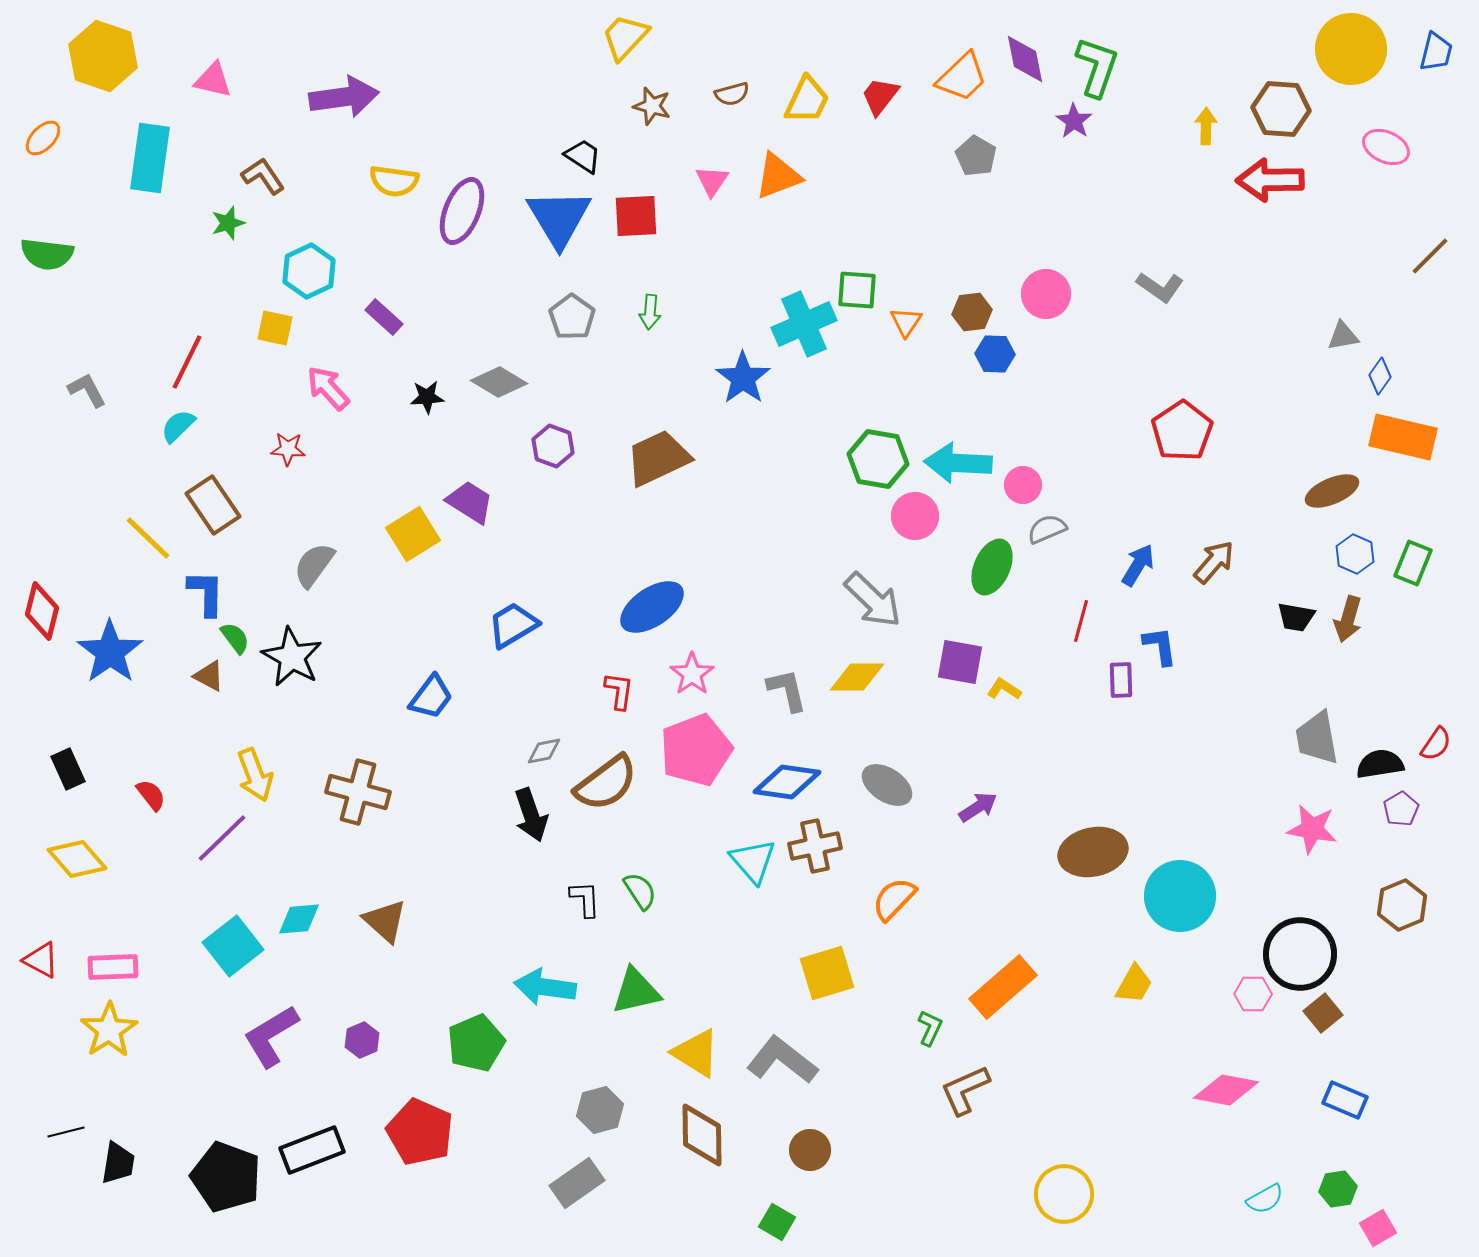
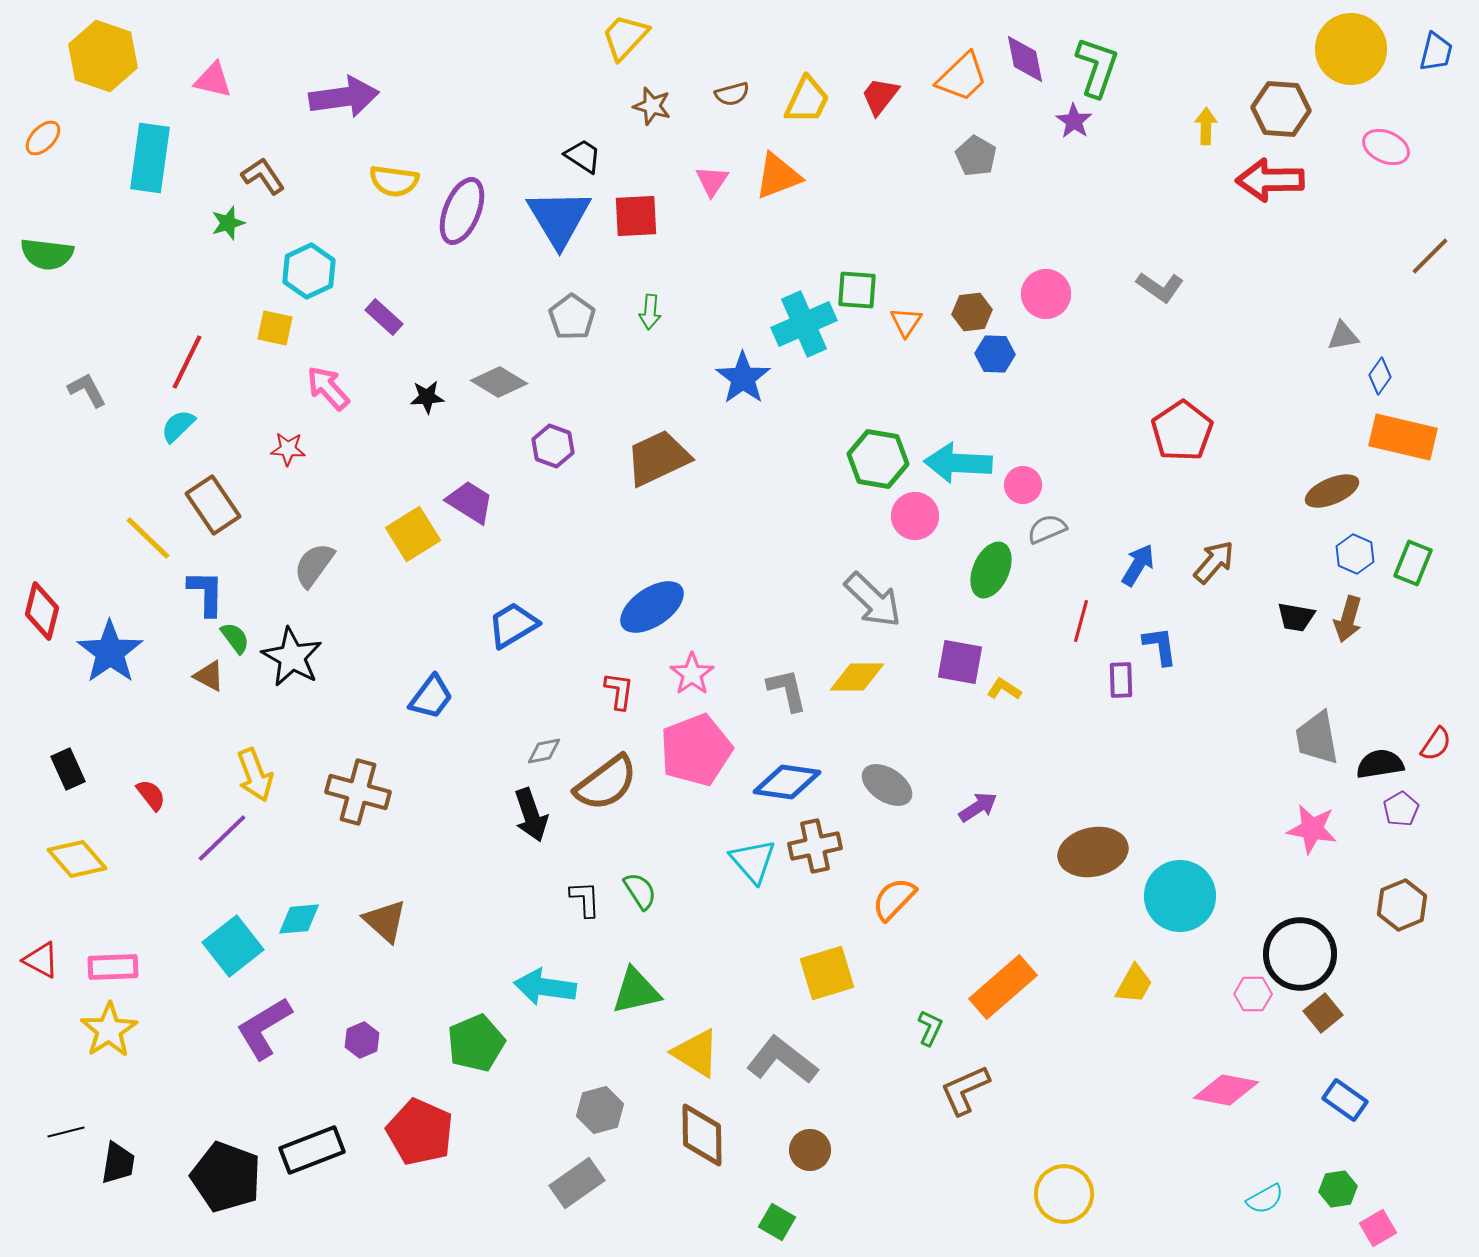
green ellipse at (992, 567): moved 1 px left, 3 px down
purple L-shape at (271, 1036): moved 7 px left, 8 px up
blue rectangle at (1345, 1100): rotated 12 degrees clockwise
